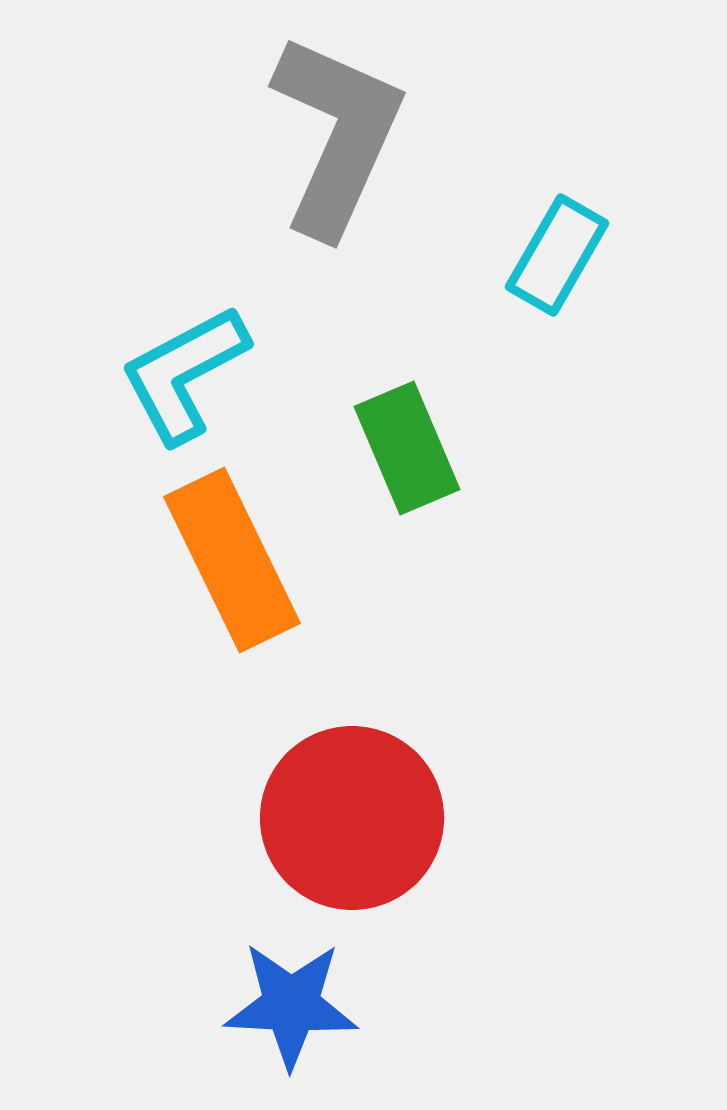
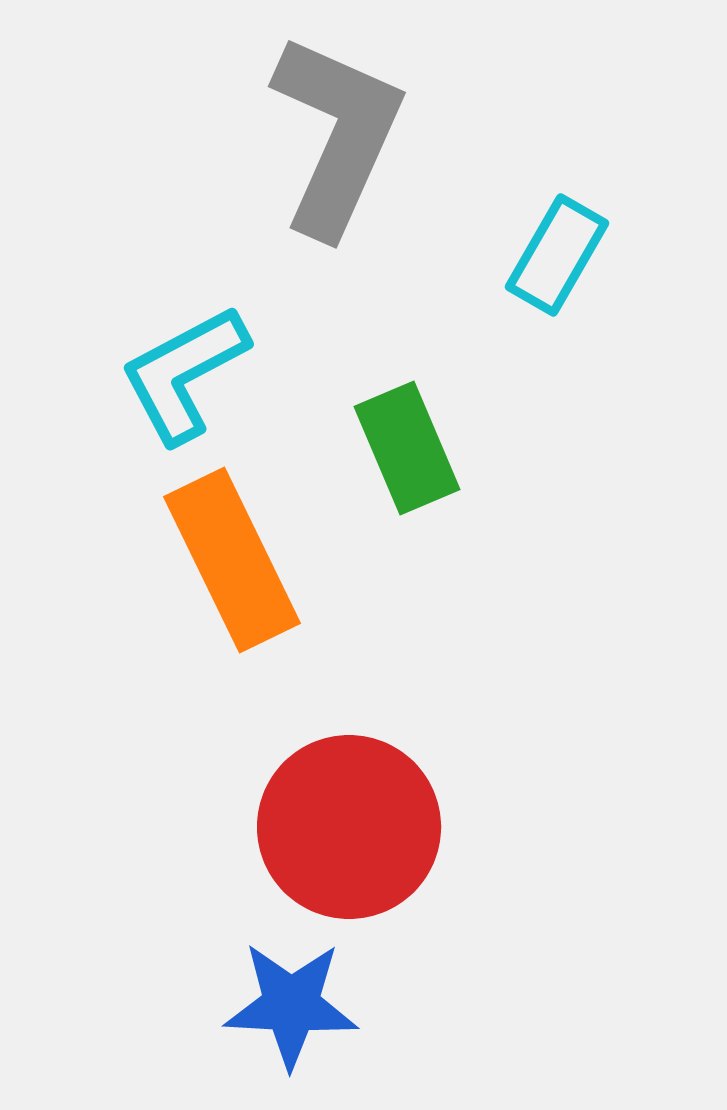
red circle: moved 3 px left, 9 px down
